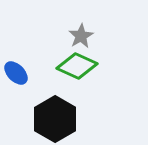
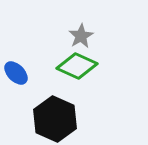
black hexagon: rotated 6 degrees counterclockwise
